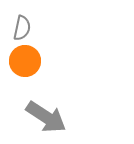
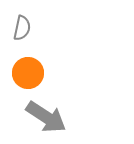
orange circle: moved 3 px right, 12 px down
